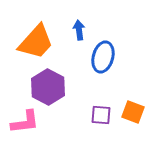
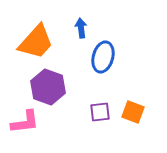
blue arrow: moved 2 px right, 2 px up
purple hexagon: rotated 8 degrees counterclockwise
purple square: moved 1 px left, 3 px up; rotated 10 degrees counterclockwise
